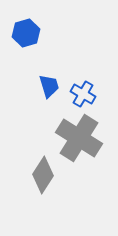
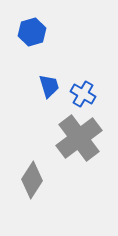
blue hexagon: moved 6 px right, 1 px up
gray cross: rotated 21 degrees clockwise
gray diamond: moved 11 px left, 5 px down
